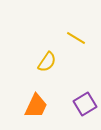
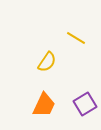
orange trapezoid: moved 8 px right, 1 px up
